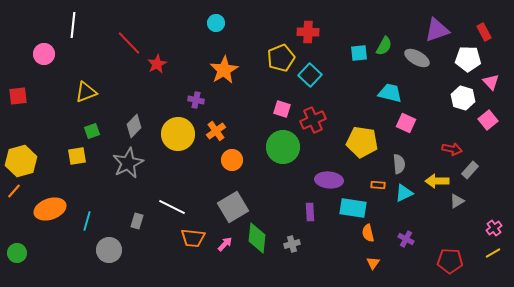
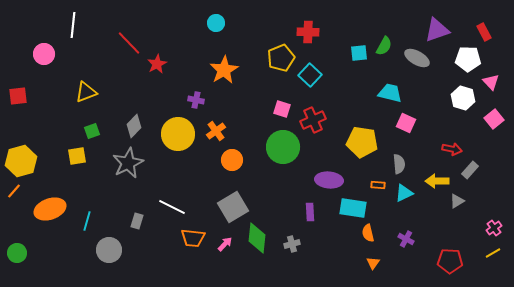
pink square at (488, 120): moved 6 px right, 1 px up
